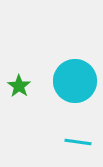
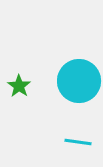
cyan circle: moved 4 px right
